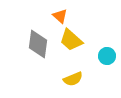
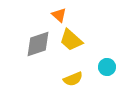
orange triangle: moved 1 px left, 1 px up
gray diamond: rotated 64 degrees clockwise
cyan circle: moved 11 px down
